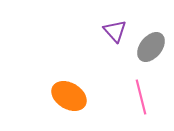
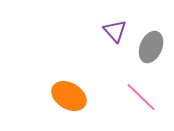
gray ellipse: rotated 16 degrees counterclockwise
pink line: rotated 32 degrees counterclockwise
